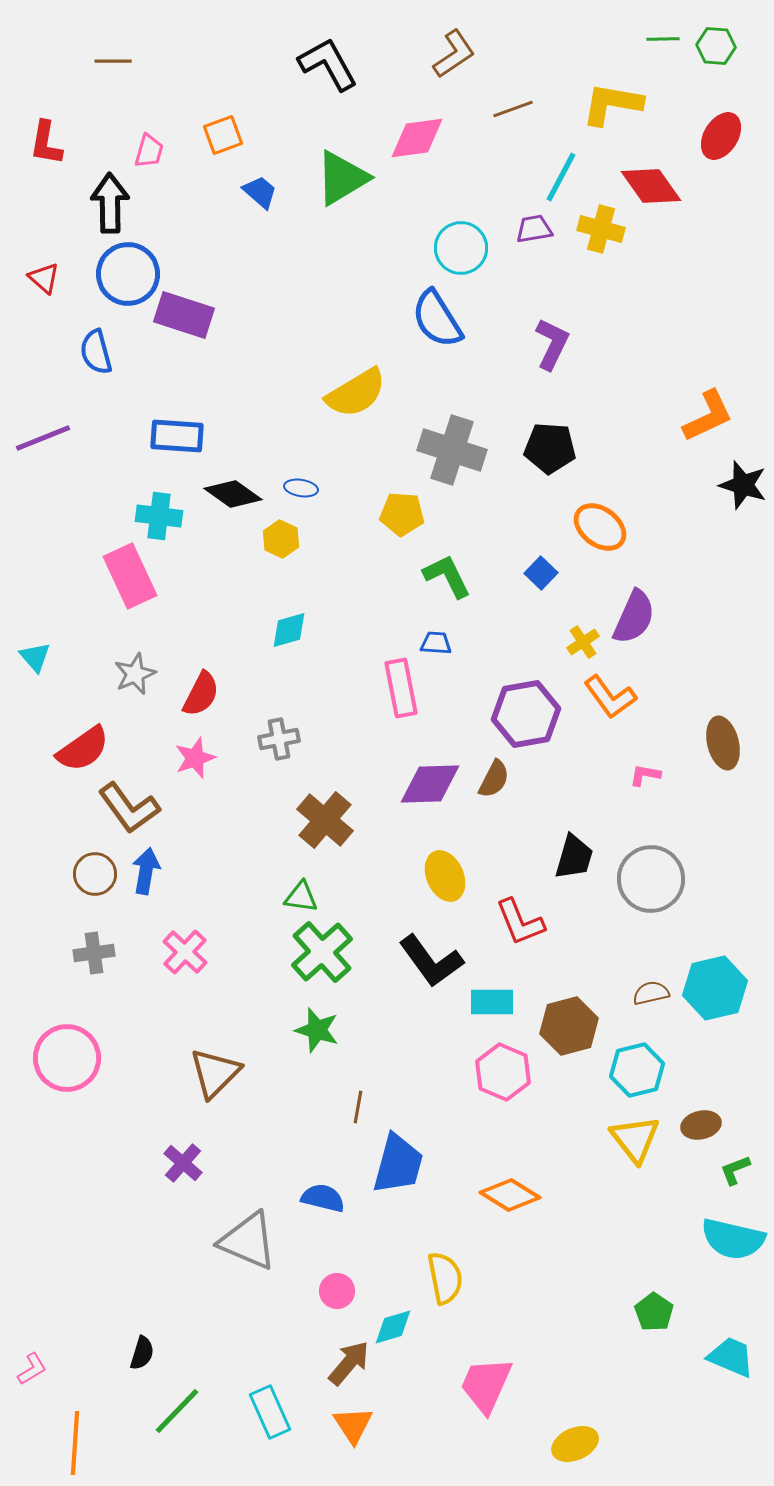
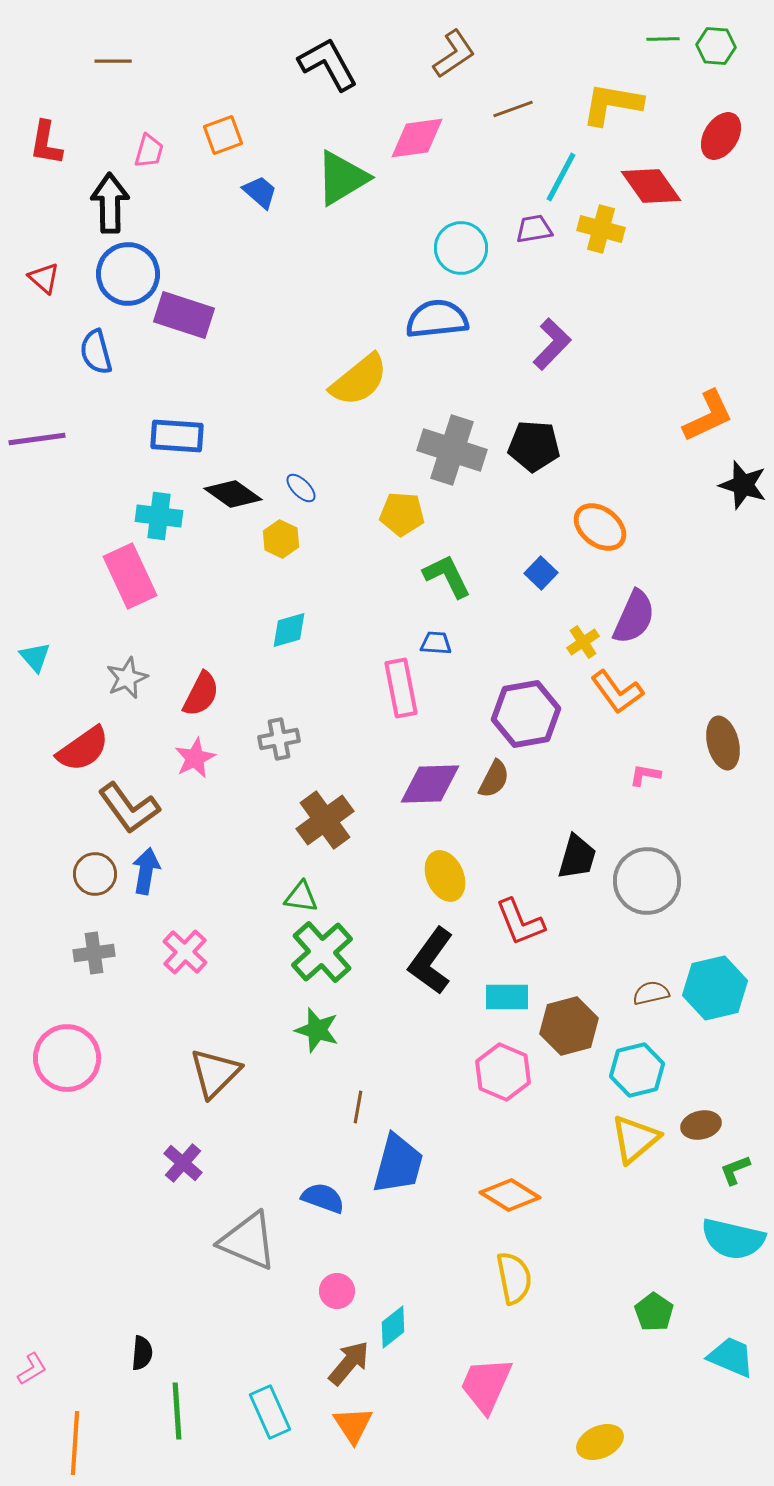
blue semicircle at (437, 319): rotated 116 degrees clockwise
purple L-shape at (552, 344): rotated 18 degrees clockwise
yellow semicircle at (356, 393): moved 3 px right, 13 px up; rotated 8 degrees counterclockwise
purple line at (43, 438): moved 6 px left, 1 px down; rotated 14 degrees clockwise
black pentagon at (550, 448): moved 16 px left, 2 px up
blue ellipse at (301, 488): rotated 36 degrees clockwise
gray star at (135, 674): moved 8 px left, 4 px down
orange L-shape at (610, 697): moved 7 px right, 5 px up
pink star at (195, 758): rotated 6 degrees counterclockwise
brown cross at (325, 820): rotated 14 degrees clockwise
black trapezoid at (574, 857): moved 3 px right
gray circle at (651, 879): moved 4 px left, 2 px down
black L-shape at (431, 961): rotated 72 degrees clockwise
cyan rectangle at (492, 1002): moved 15 px right, 5 px up
yellow triangle at (635, 1139): rotated 28 degrees clockwise
blue semicircle at (323, 1198): rotated 6 degrees clockwise
yellow semicircle at (445, 1278): moved 69 px right
cyan diamond at (393, 1327): rotated 21 degrees counterclockwise
black semicircle at (142, 1353): rotated 12 degrees counterclockwise
green line at (177, 1411): rotated 48 degrees counterclockwise
yellow ellipse at (575, 1444): moved 25 px right, 2 px up
